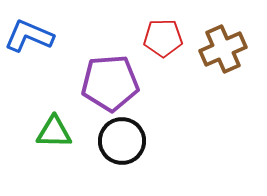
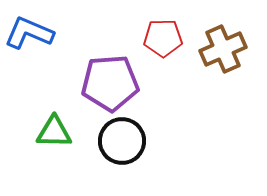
blue L-shape: moved 3 px up
